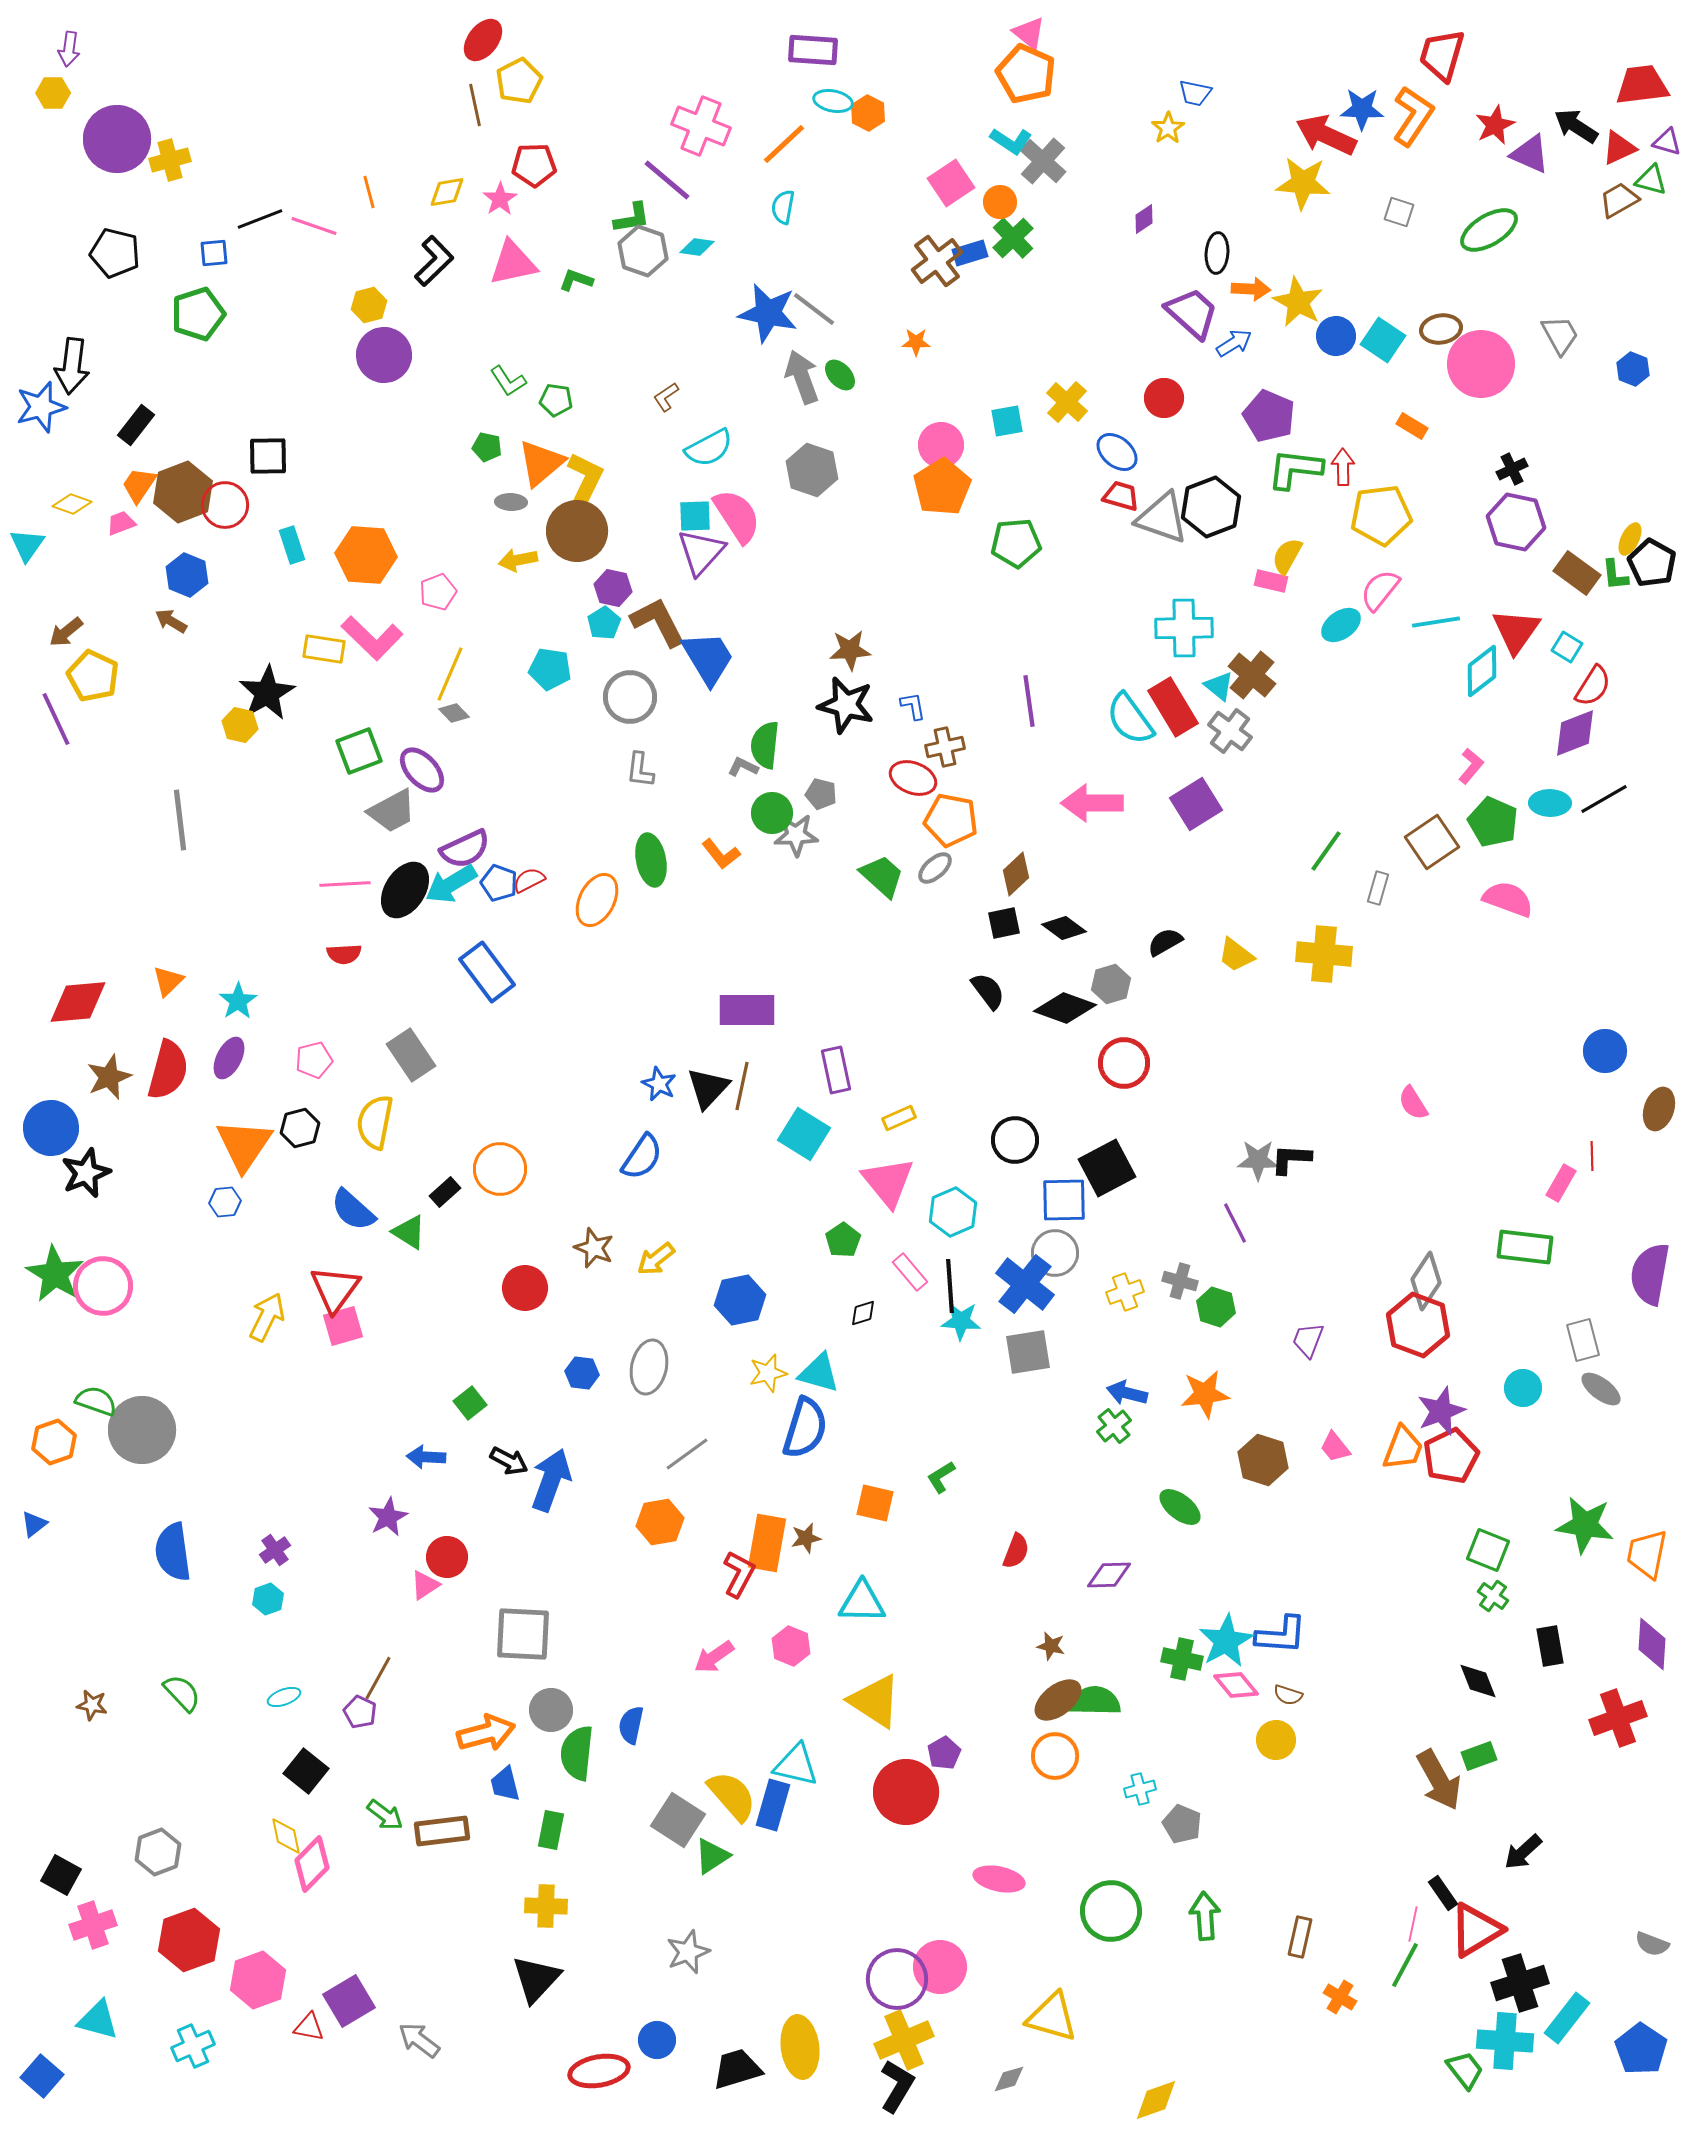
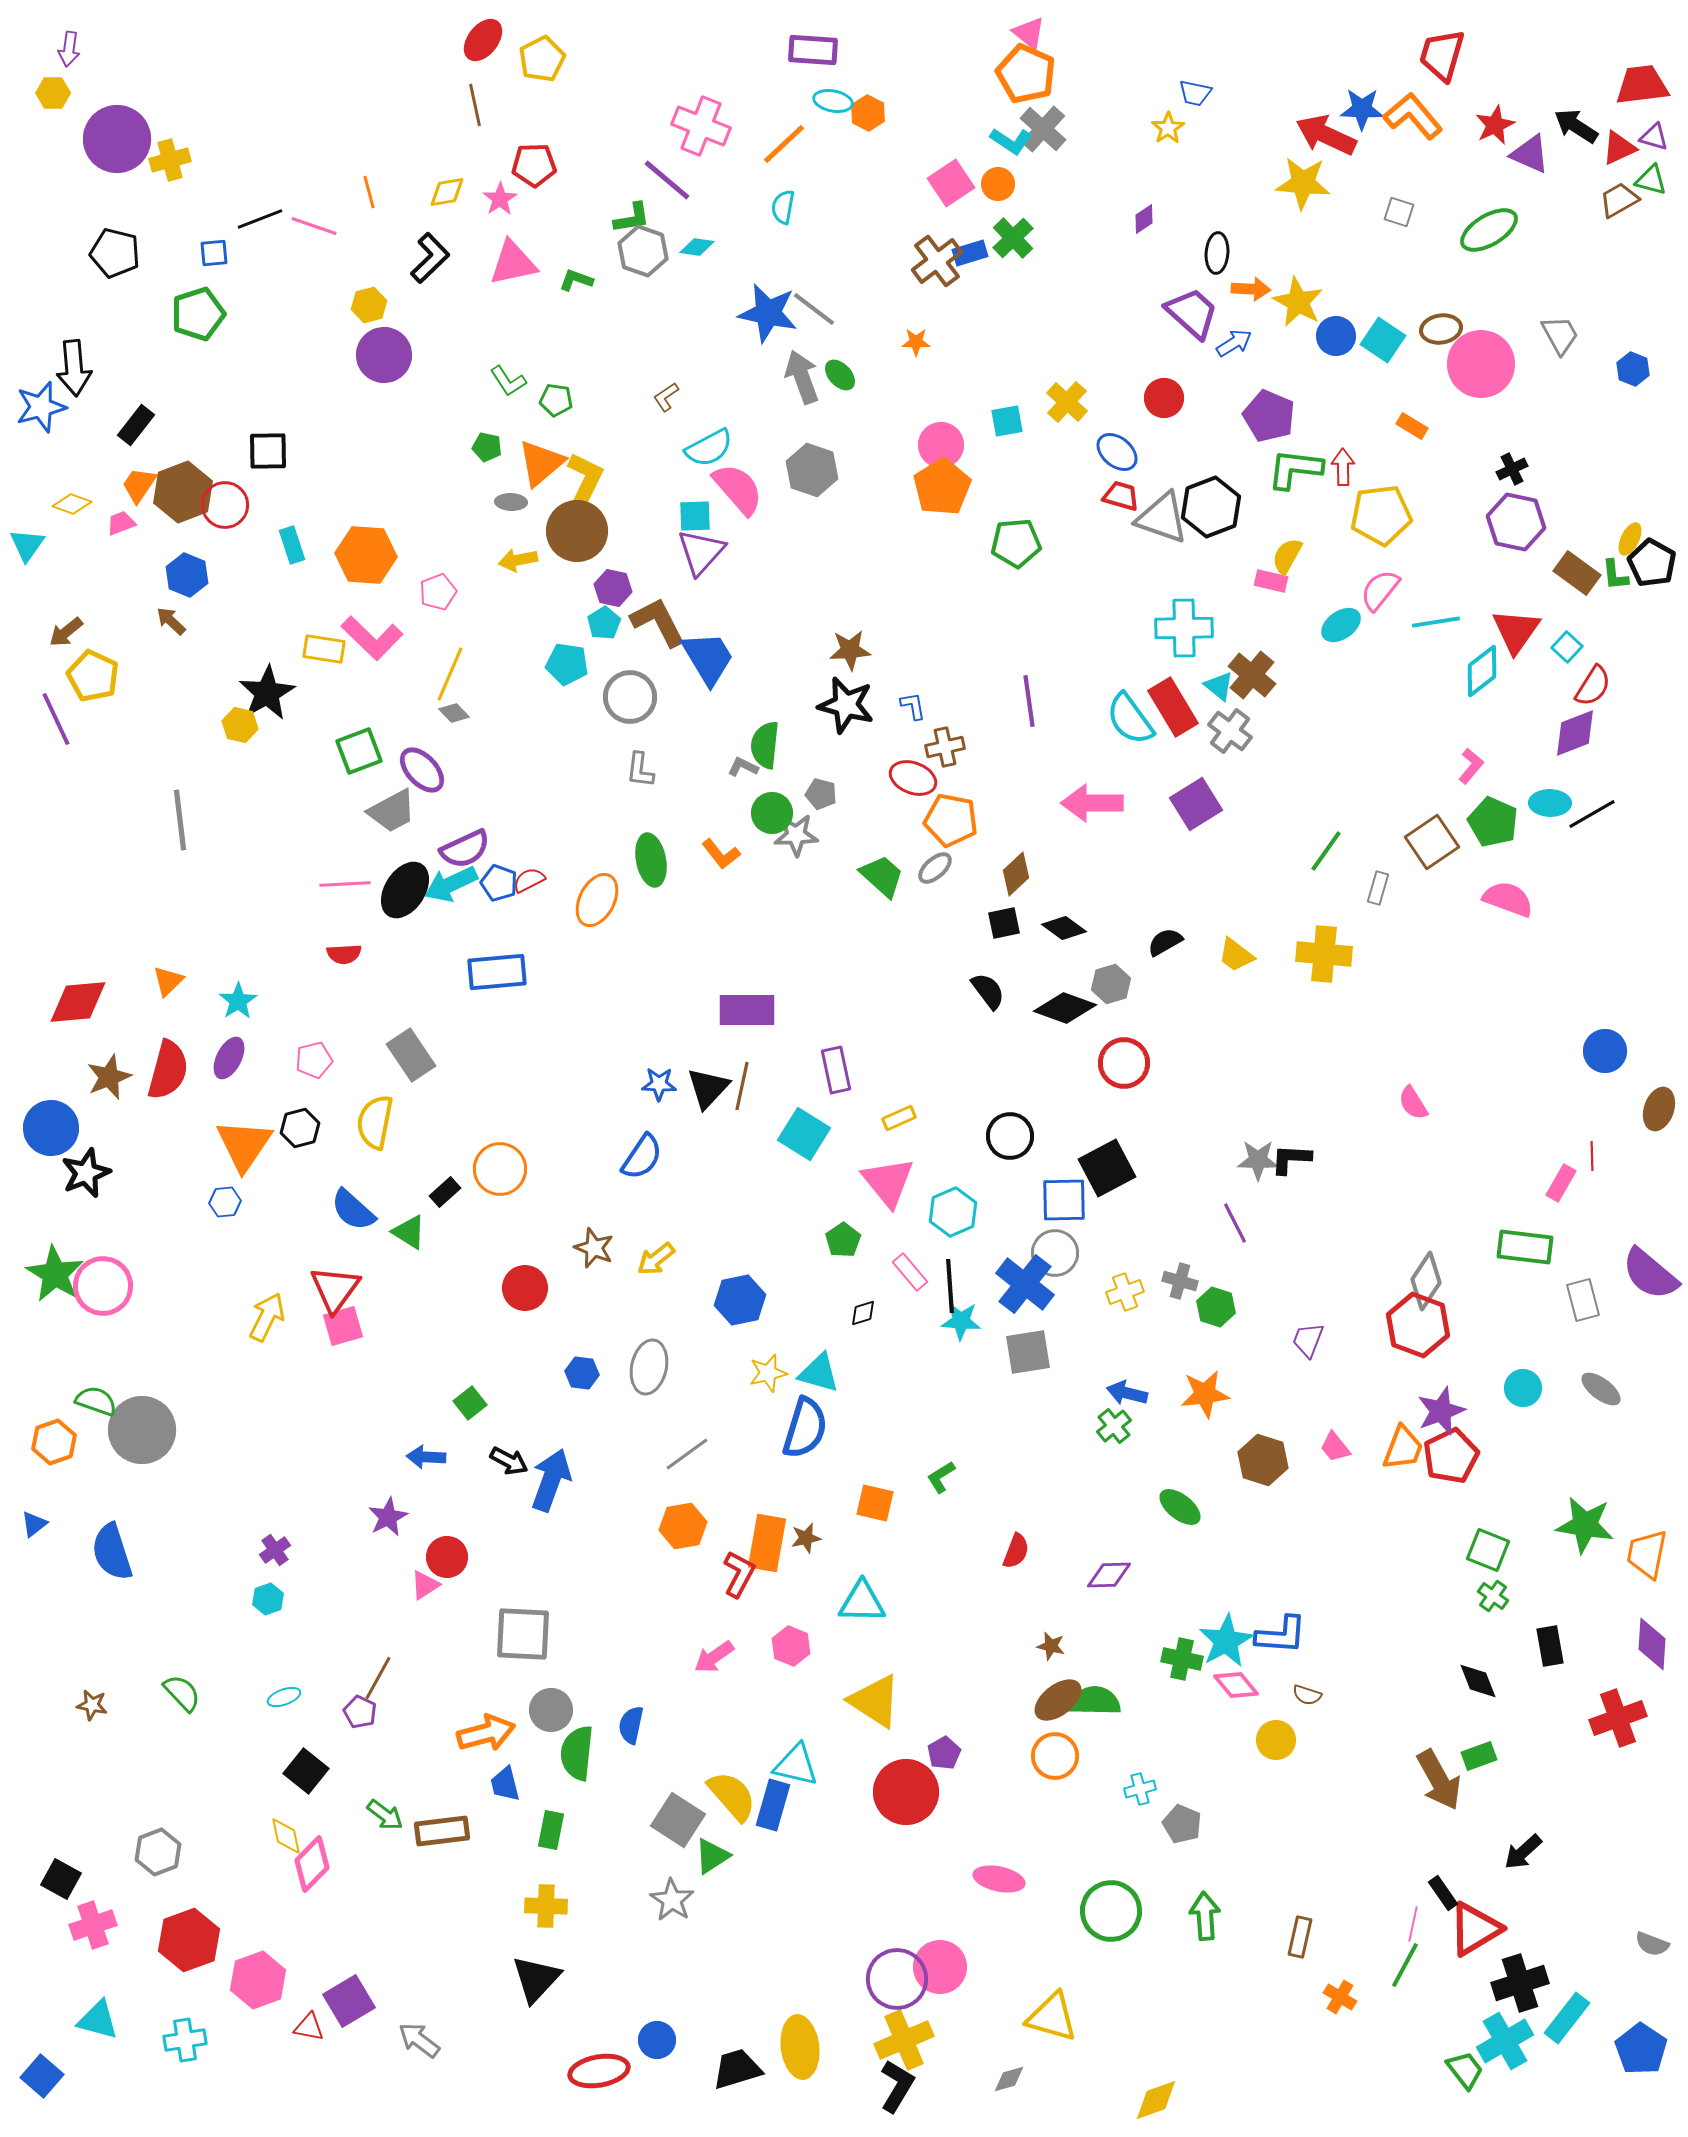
yellow pentagon at (519, 81): moved 23 px right, 22 px up
orange L-shape at (1413, 116): rotated 74 degrees counterclockwise
purple triangle at (1667, 142): moved 13 px left, 5 px up
gray cross at (1043, 161): moved 32 px up
orange circle at (1000, 202): moved 2 px left, 18 px up
black L-shape at (434, 261): moved 4 px left, 3 px up
black arrow at (72, 366): moved 2 px right, 2 px down; rotated 12 degrees counterclockwise
black square at (268, 456): moved 5 px up
pink semicircle at (737, 516): moved 1 px right, 27 px up; rotated 8 degrees counterclockwise
brown arrow at (171, 621): rotated 12 degrees clockwise
cyan square at (1567, 647): rotated 12 degrees clockwise
cyan pentagon at (550, 669): moved 17 px right, 5 px up
black line at (1604, 799): moved 12 px left, 15 px down
cyan arrow at (451, 884): rotated 6 degrees clockwise
blue rectangle at (487, 972): moved 10 px right; rotated 58 degrees counterclockwise
blue star at (659, 1084): rotated 24 degrees counterclockwise
black circle at (1015, 1140): moved 5 px left, 4 px up
purple semicircle at (1650, 1274): rotated 60 degrees counterclockwise
gray rectangle at (1583, 1340): moved 40 px up
orange hexagon at (660, 1522): moved 23 px right, 4 px down
blue semicircle at (173, 1552): moved 61 px left; rotated 10 degrees counterclockwise
brown semicircle at (1288, 1695): moved 19 px right
black square at (61, 1875): moved 4 px down
red triangle at (1476, 1930): moved 1 px left, 1 px up
gray star at (688, 1952): moved 16 px left, 52 px up; rotated 18 degrees counterclockwise
cyan cross at (1505, 2041): rotated 34 degrees counterclockwise
cyan cross at (193, 2046): moved 8 px left, 6 px up; rotated 15 degrees clockwise
